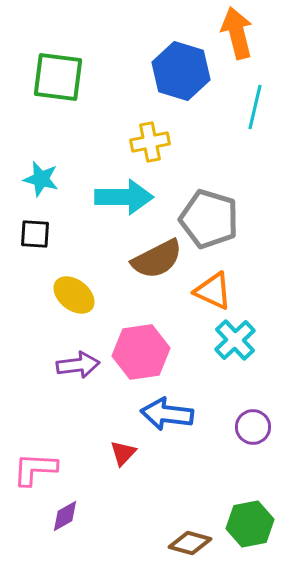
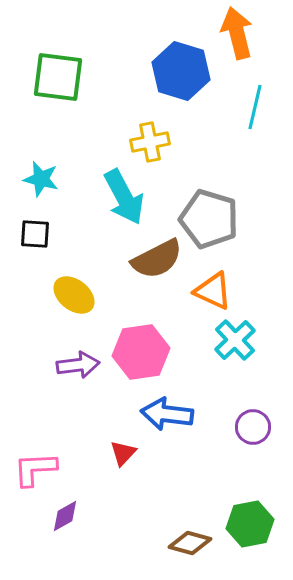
cyan arrow: rotated 62 degrees clockwise
pink L-shape: rotated 6 degrees counterclockwise
